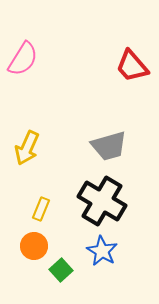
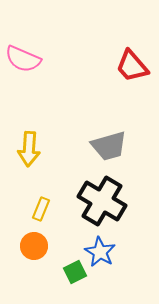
pink semicircle: rotated 81 degrees clockwise
yellow arrow: moved 2 px right, 1 px down; rotated 20 degrees counterclockwise
blue star: moved 2 px left, 1 px down
green square: moved 14 px right, 2 px down; rotated 15 degrees clockwise
